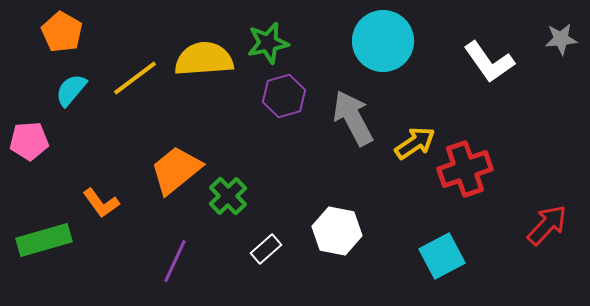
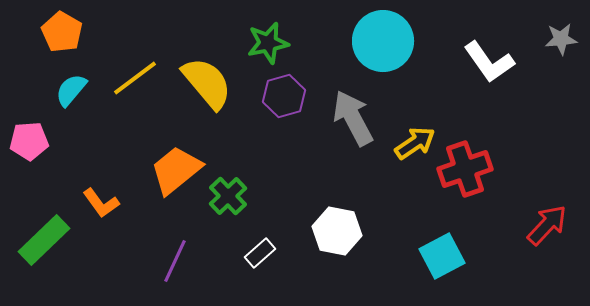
yellow semicircle: moved 3 px right, 24 px down; rotated 54 degrees clockwise
green rectangle: rotated 28 degrees counterclockwise
white rectangle: moved 6 px left, 4 px down
